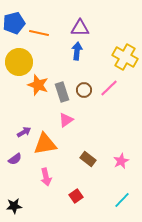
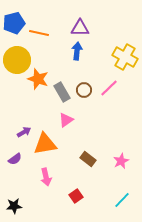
yellow circle: moved 2 px left, 2 px up
orange star: moved 6 px up
gray rectangle: rotated 12 degrees counterclockwise
